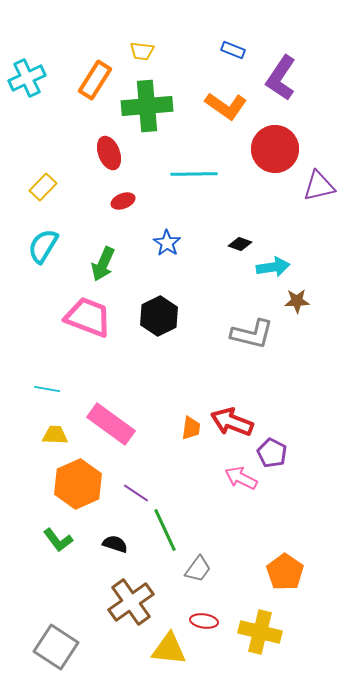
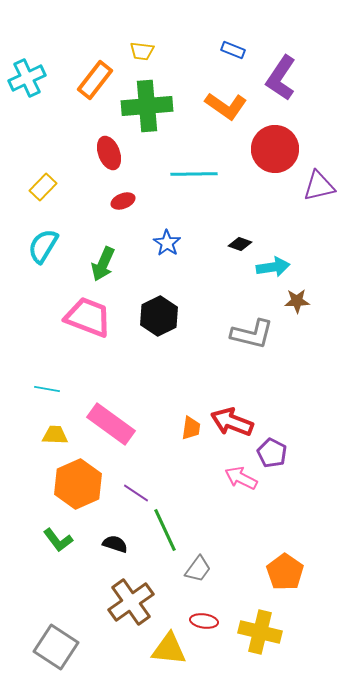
orange rectangle at (95, 80): rotated 6 degrees clockwise
